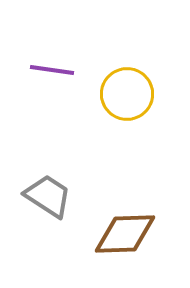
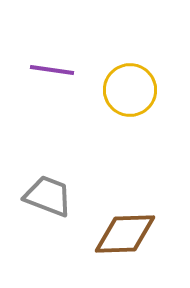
yellow circle: moved 3 px right, 4 px up
gray trapezoid: rotated 12 degrees counterclockwise
